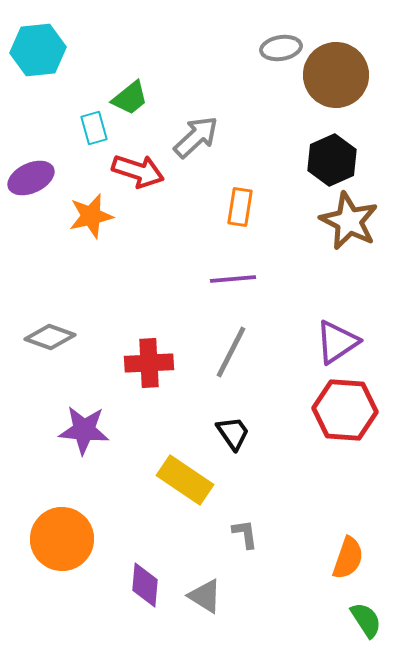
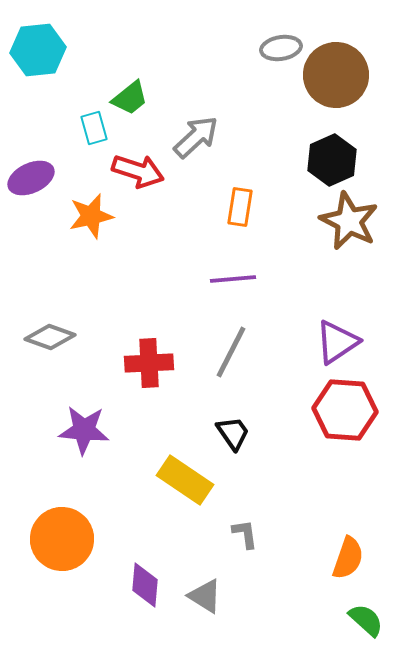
green semicircle: rotated 15 degrees counterclockwise
